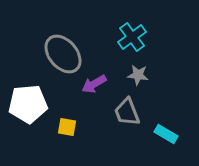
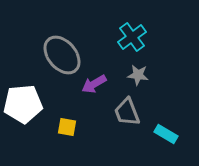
gray ellipse: moved 1 px left, 1 px down
white pentagon: moved 5 px left
